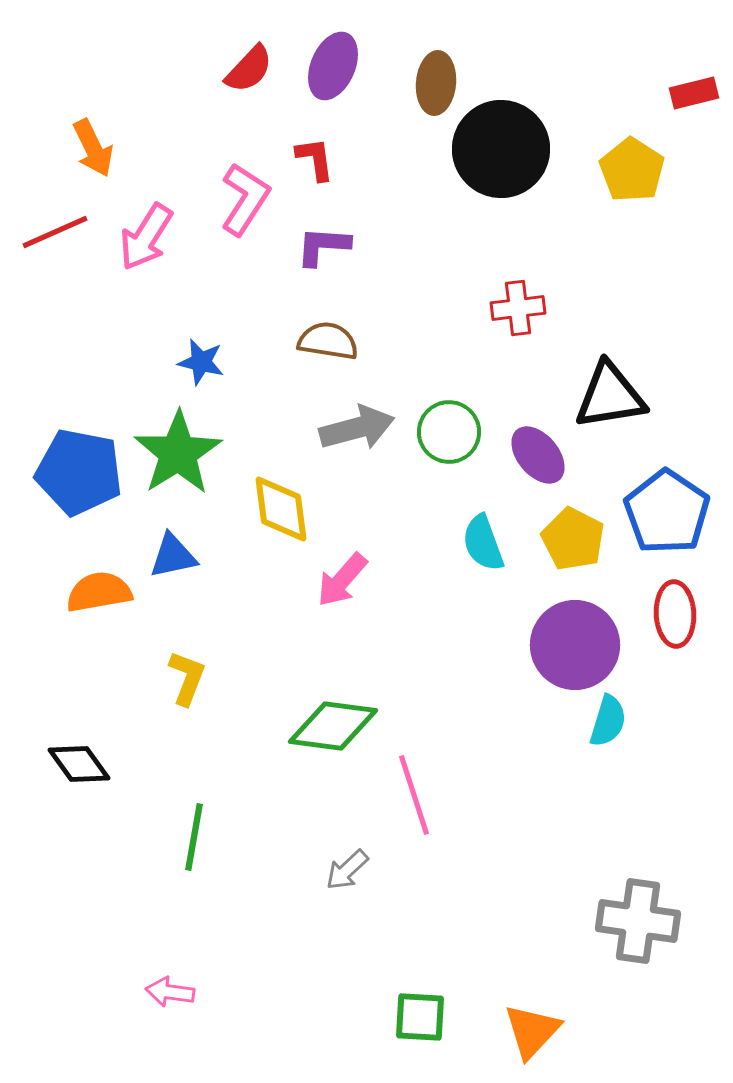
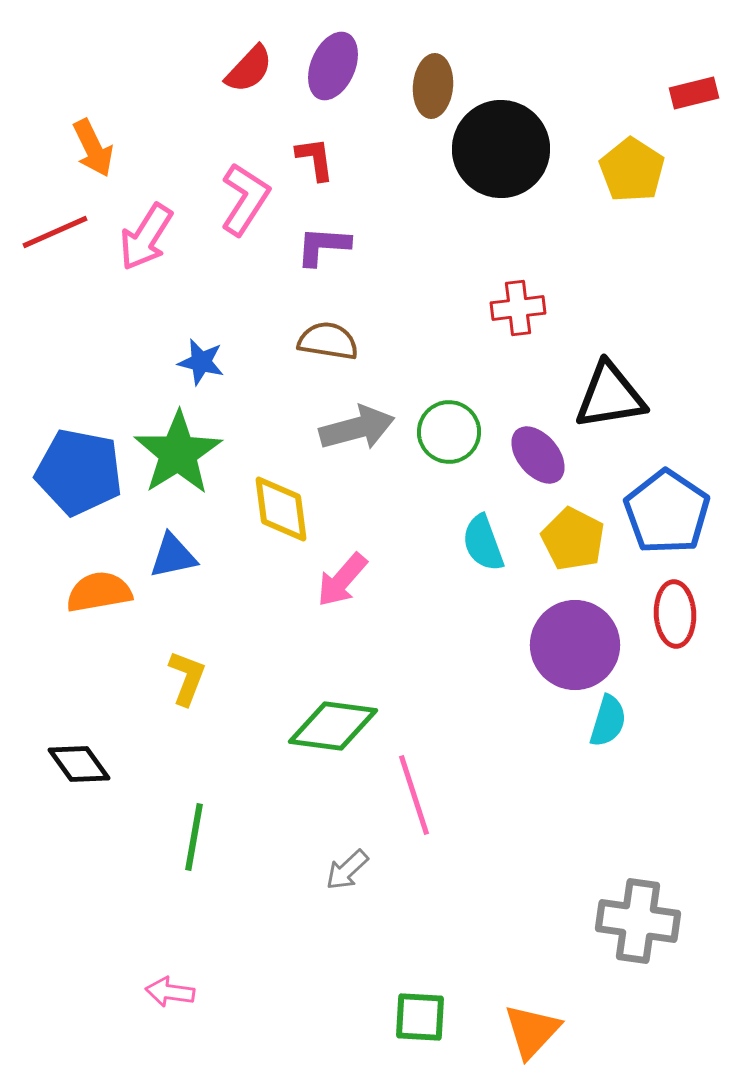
brown ellipse at (436, 83): moved 3 px left, 3 px down
